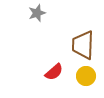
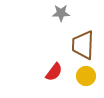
gray star: moved 24 px right; rotated 18 degrees clockwise
red semicircle: rotated 12 degrees counterclockwise
